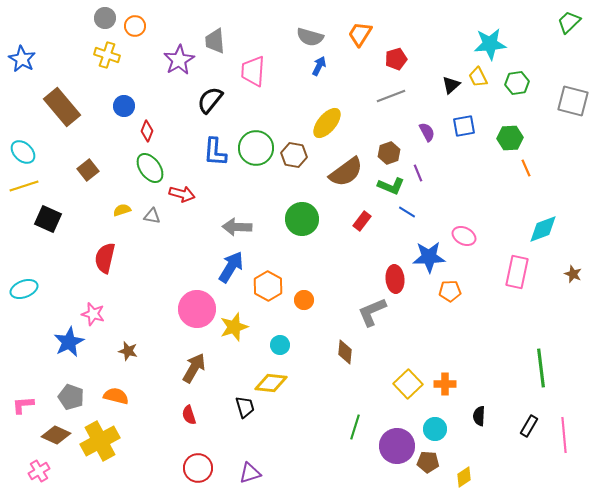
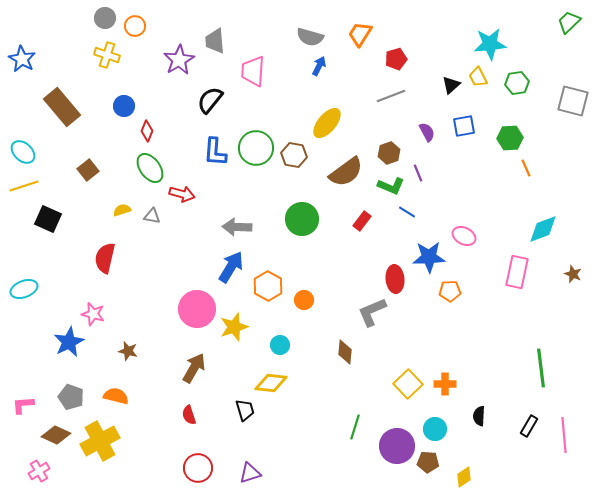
black trapezoid at (245, 407): moved 3 px down
